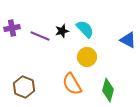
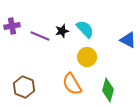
purple cross: moved 2 px up
